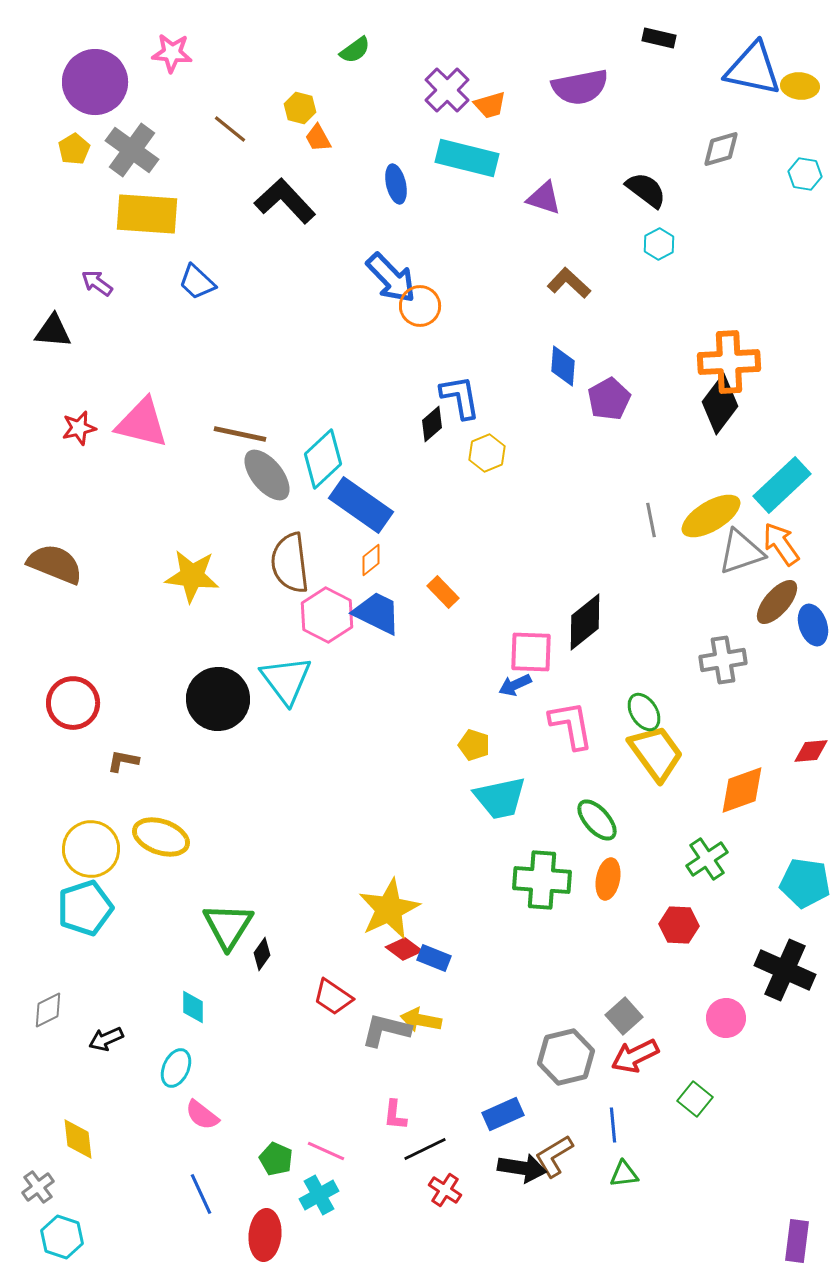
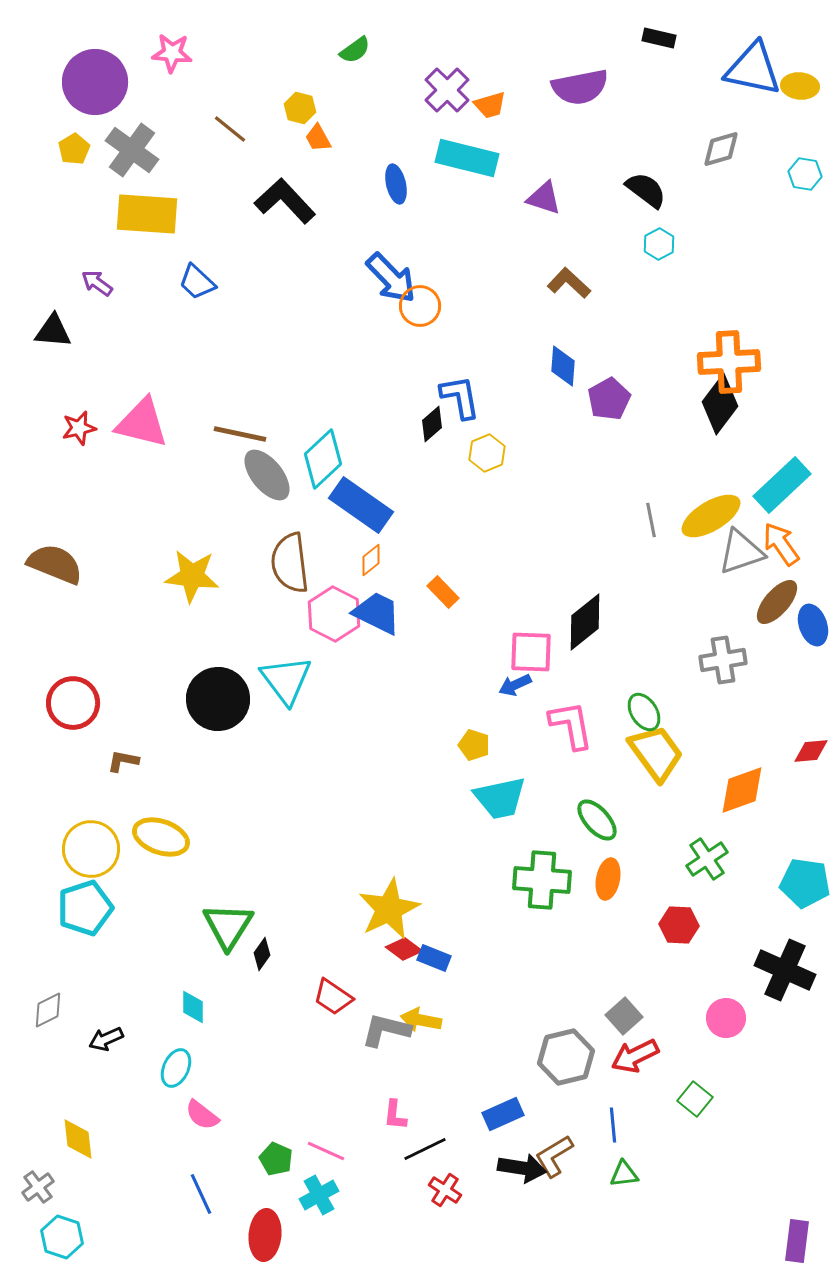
pink hexagon at (327, 615): moved 7 px right, 1 px up
